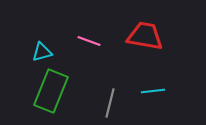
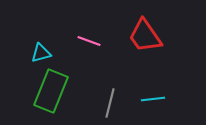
red trapezoid: rotated 135 degrees counterclockwise
cyan triangle: moved 1 px left, 1 px down
cyan line: moved 8 px down
